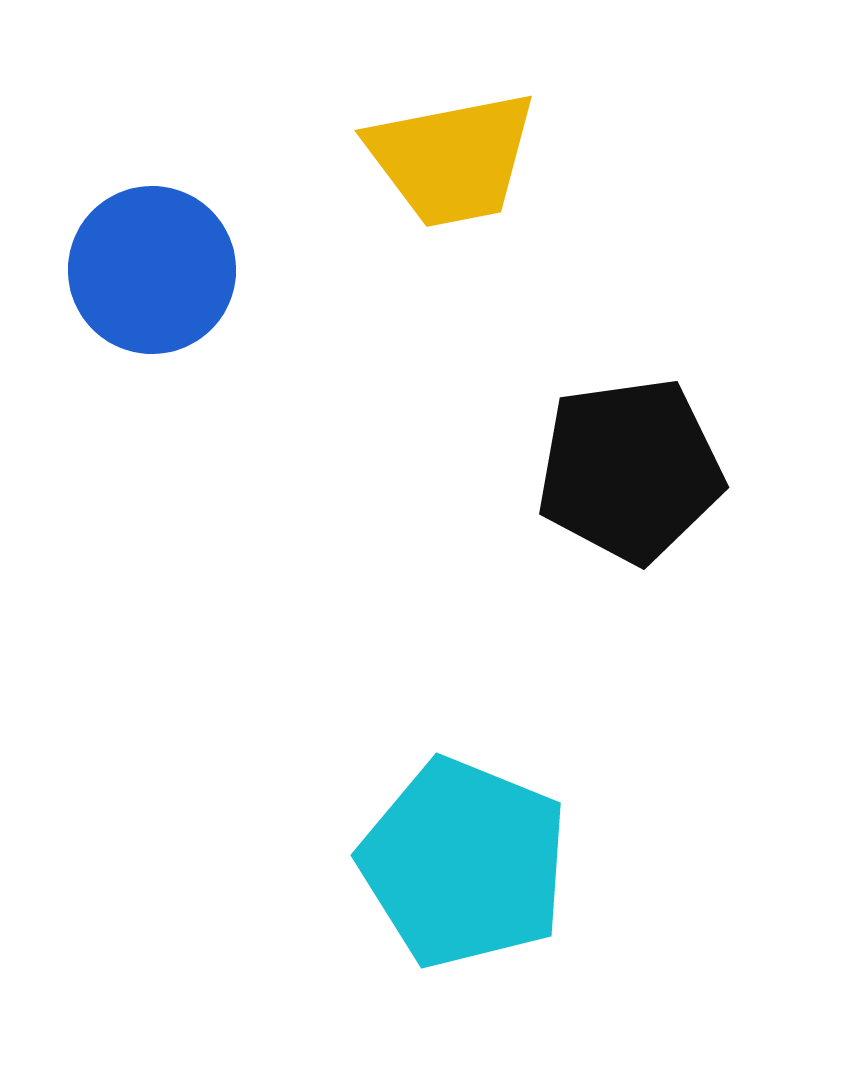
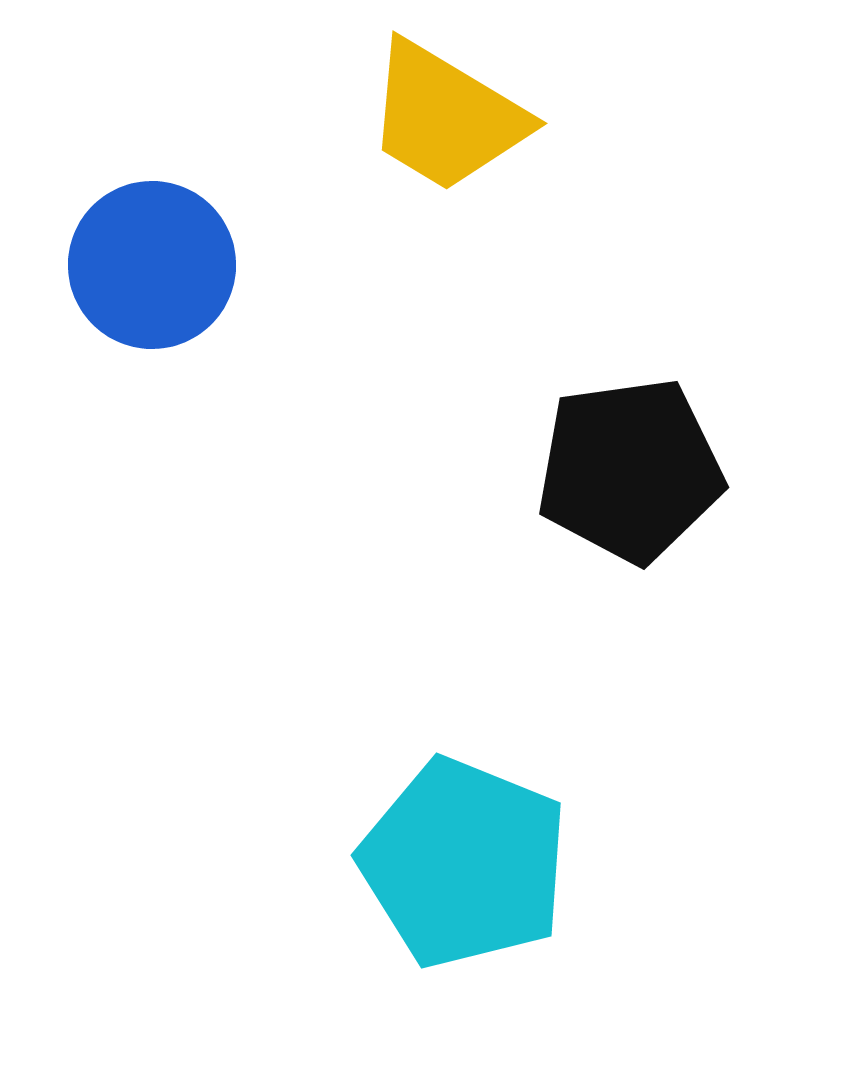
yellow trapezoid: moved 6 px left, 42 px up; rotated 42 degrees clockwise
blue circle: moved 5 px up
